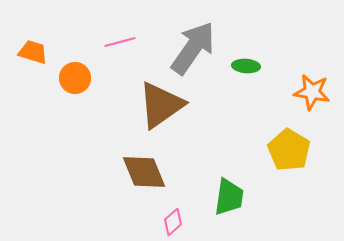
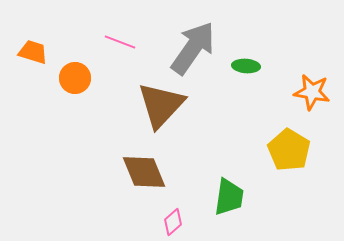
pink line: rotated 36 degrees clockwise
brown triangle: rotated 12 degrees counterclockwise
